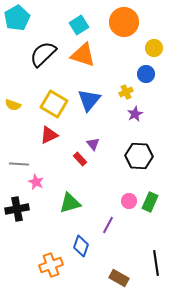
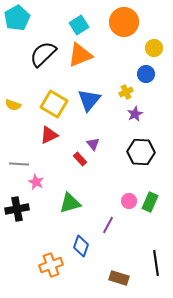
orange triangle: moved 3 px left; rotated 40 degrees counterclockwise
black hexagon: moved 2 px right, 4 px up
brown rectangle: rotated 12 degrees counterclockwise
